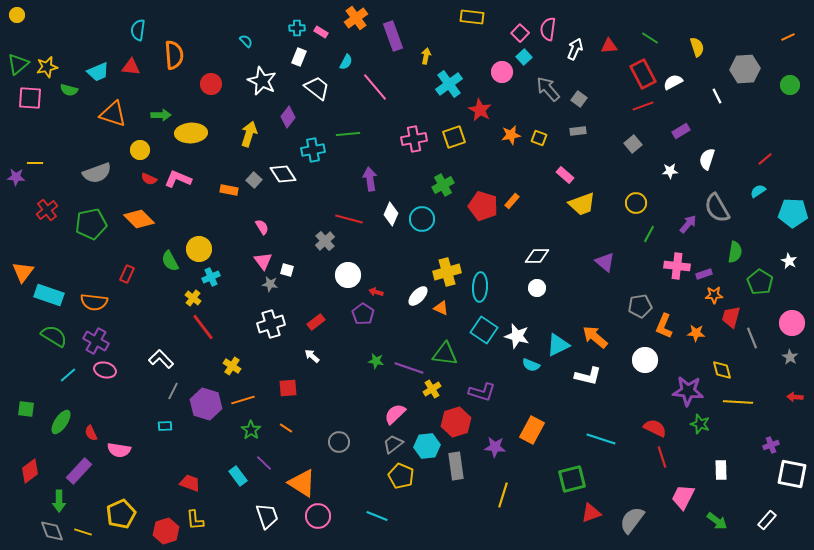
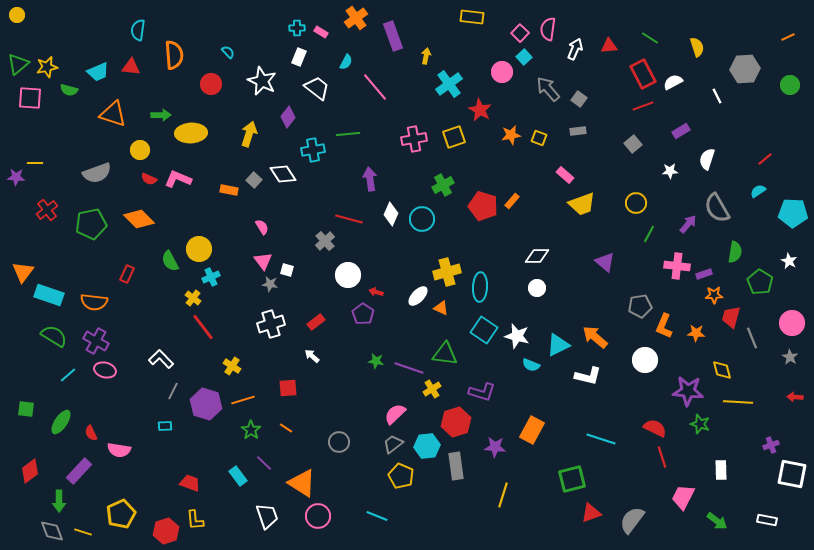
cyan semicircle at (246, 41): moved 18 px left, 11 px down
white rectangle at (767, 520): rotated 60 degrees clockwise
